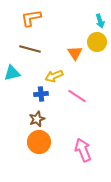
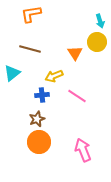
orange L-shape: moved 4 px up
cyan triangle: rotated 24 degrees counterclockwise
blue cross: moved 1 px right, 1 px down
